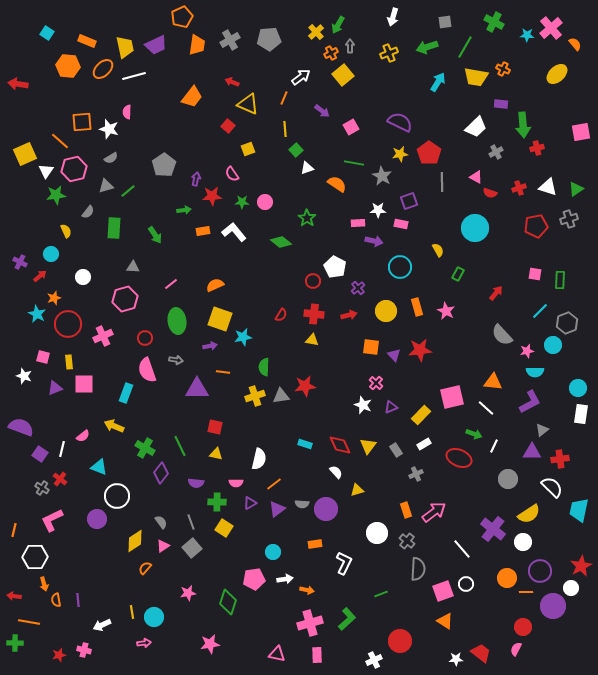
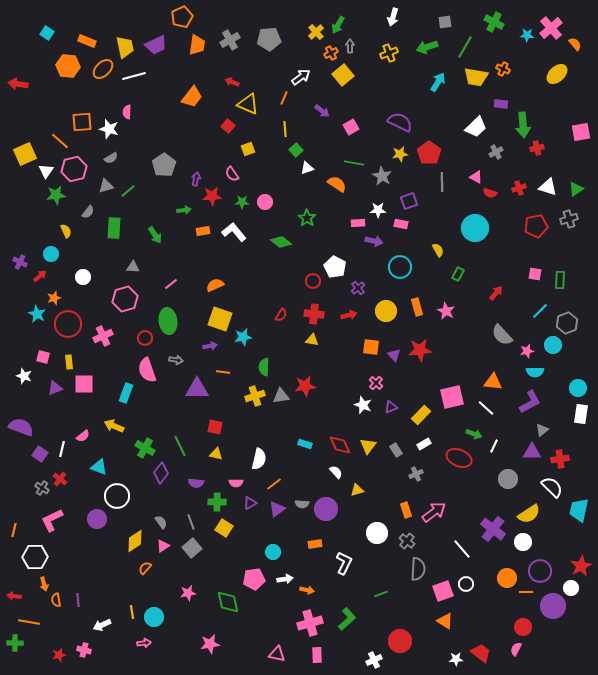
green ellipse at (177, 321): moved 9 px left
green diamond at (228, 602): rotated 30 degrees counterclockwise
